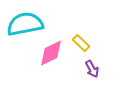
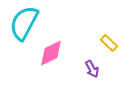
cyan semicircle: moved 1 px left, 1 px up; rotated 51 degrees counterclockwise
yellow rectangle: moved 28 px right
